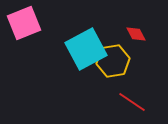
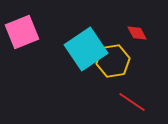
pink square: moved 2 px left, 9 px down
red diamond: moved 1 px right, 1 px up
cyan square: rotated 6 degrees counterclockwise
